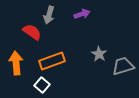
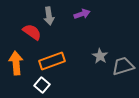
gray arrow: moved 1 px down; rotated 24 degrees counterclockwise
gray star: moved 1 px right, 2 px down
